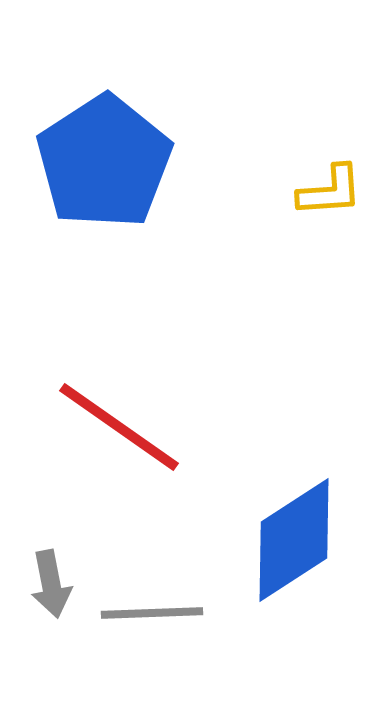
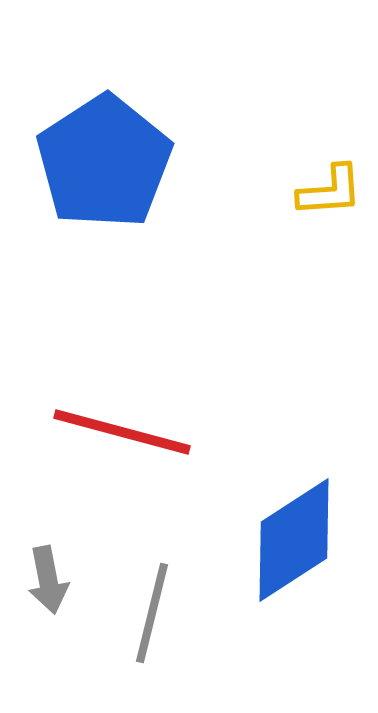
red line: moved 3 px right, 5 px down; rotated 20 degrees counterclockwise
gray arrow: moved 3 px left, 4 px up
gray line: rotated 74 degrees counterclockwise
